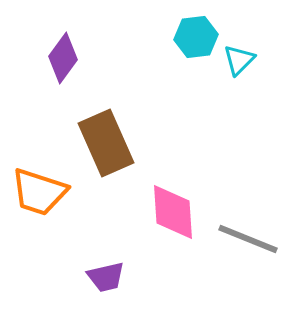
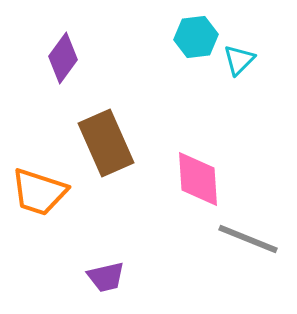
pink diamond: moved 25 px right, 33 px up
